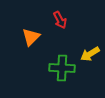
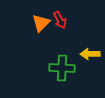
orange triangle: moved 10 px right, 14 px up
yellow arrow: rotated 30 degrees clockwise
